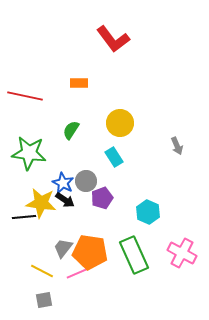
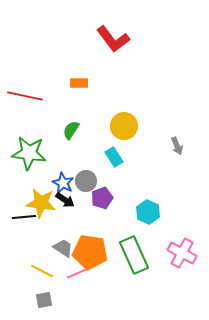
yellow circle: moved 4 px right, 3 px down
gray trapezoid: rotated 85 degrees clockwise
